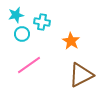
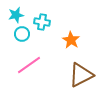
orange star: moved 1 px up
